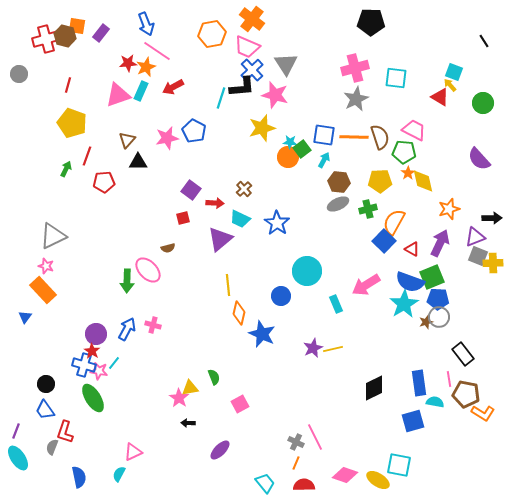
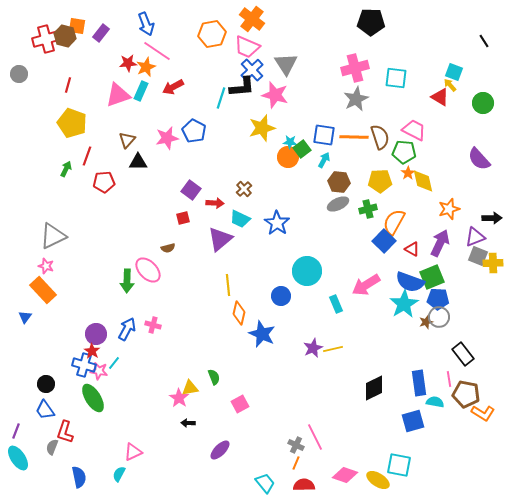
gray cross at (296, 442): moved 3 px down
